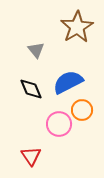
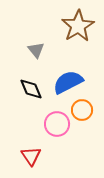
brown star: moved 1 px right, 1 px up
pink circle: moved 2 px left
